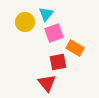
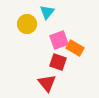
cyan triangle: moved 1 px right, 2 px up
yellow circle: moved 2 px right, 2 px down
pink square: moved 5 px right, 7 px down
red square: rotated 30 degrees clockwise
